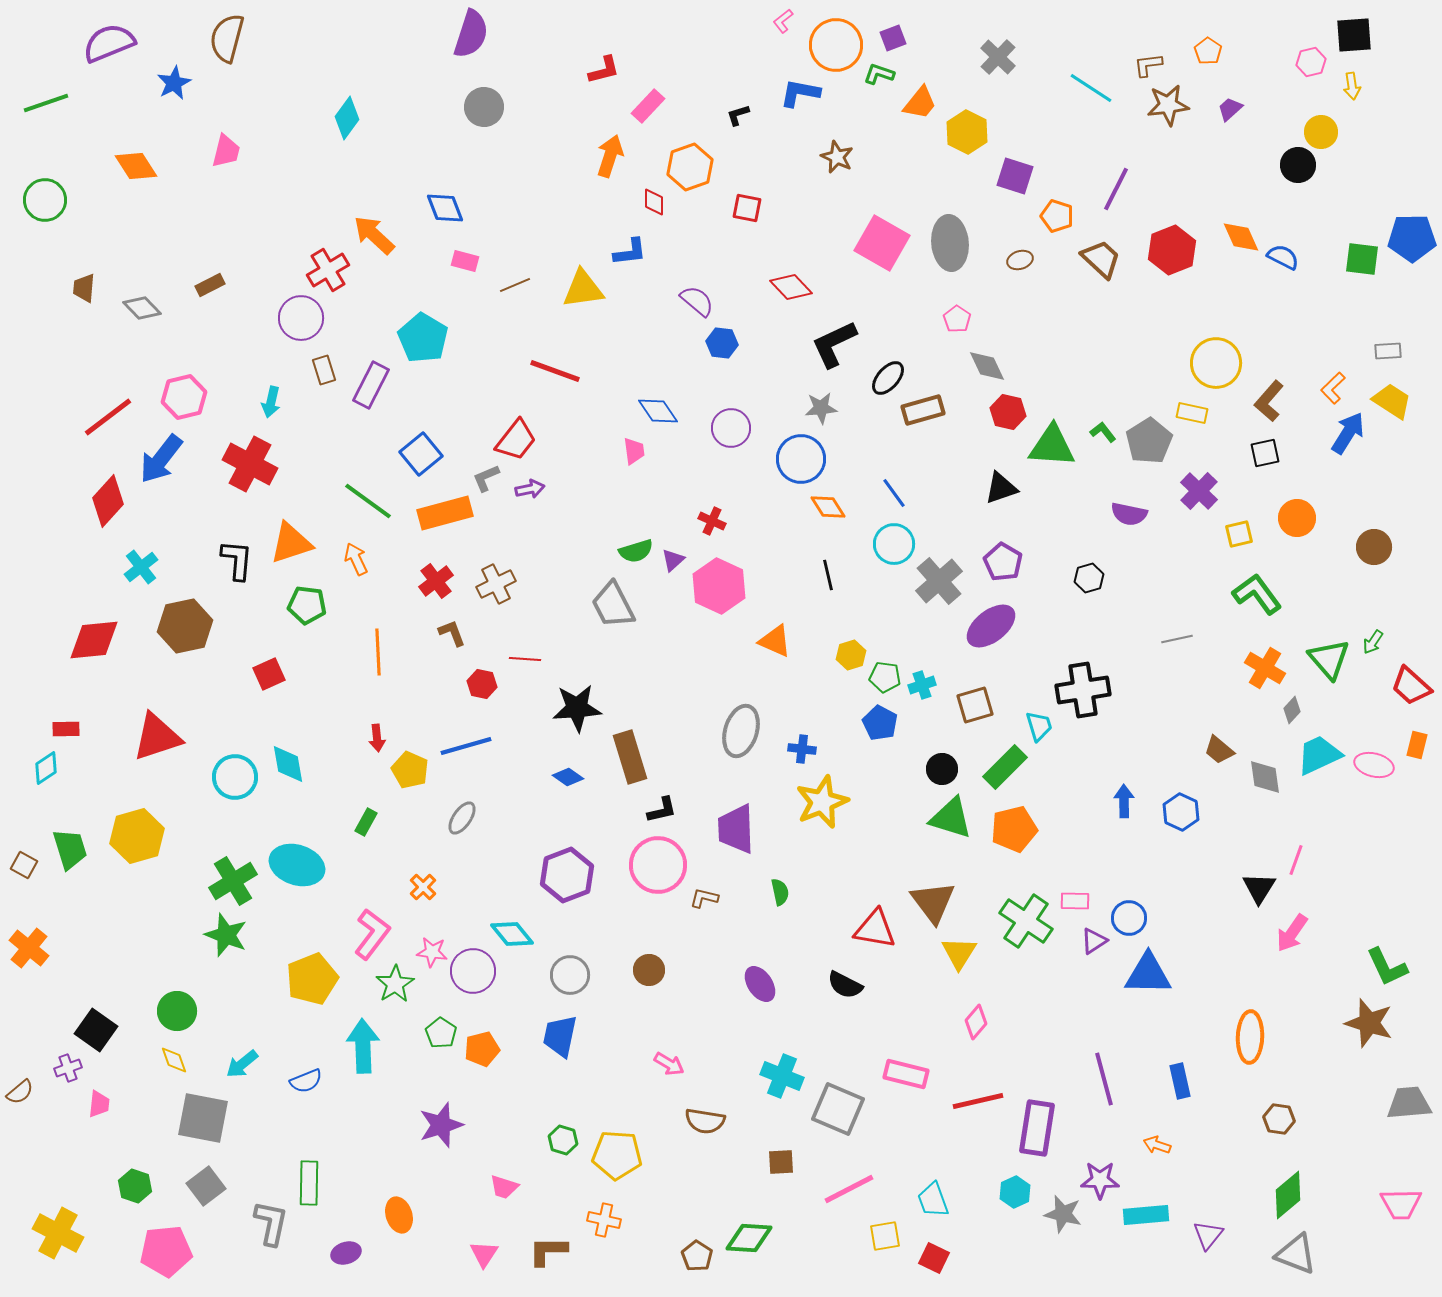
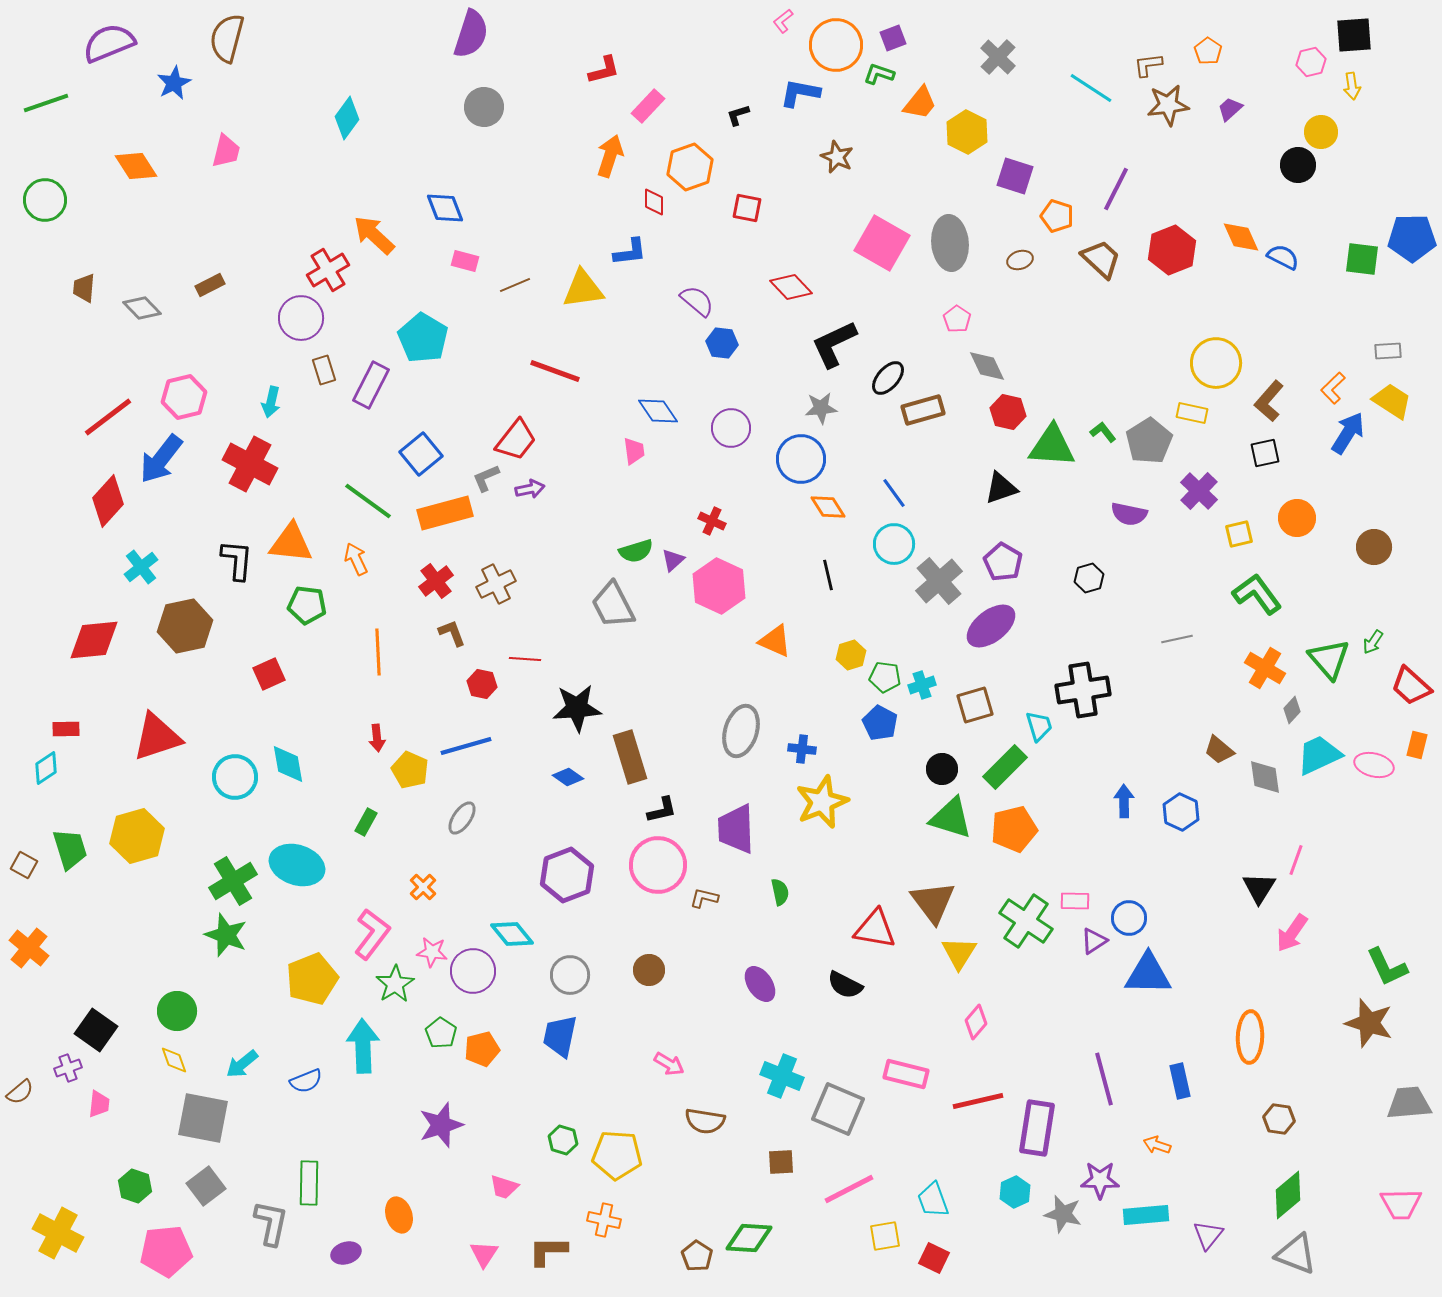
orange triangle at (291, 543): rotated 24 degrees clockwise
